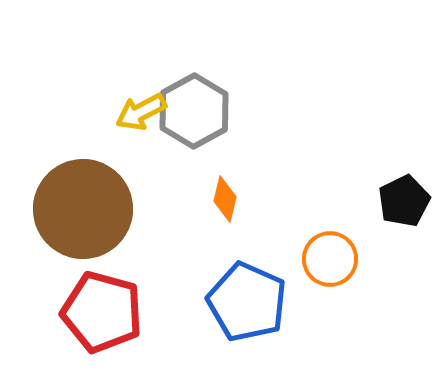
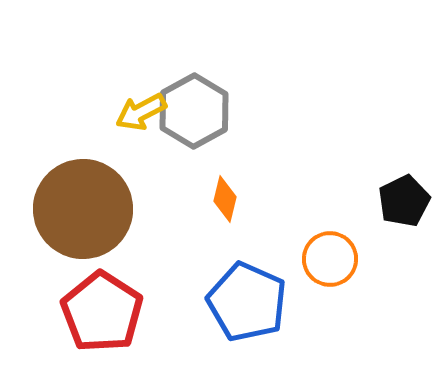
red pentagon: rotated 18 degrees clockwise
